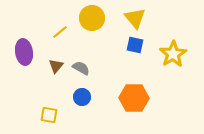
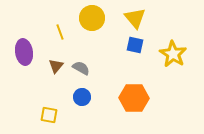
yellow line: rotated 70 degrees counterclockwise
yellow star: rotated 8 degrees counterclockwise
